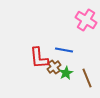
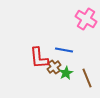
pink cross: moved 1 px up
